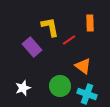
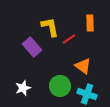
red line: moved 1 px up
